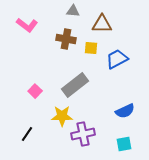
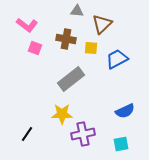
gray triangle: moved 4 px right
brown triangle: rotated 45 degrees counterclockwise
gray rectangle: moved 4 px left, 6 px up
pink square: moved 43 px up; rotated 24 degrees counterclockwise
yellow star: moved 2 px up
cyan square: moved 3 px left
